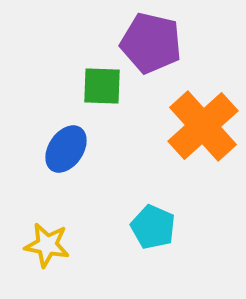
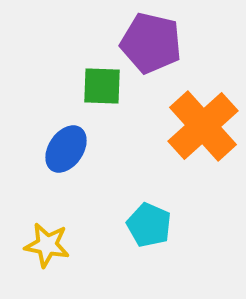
cyan pentagon: moved 4 px left, 2 px up
